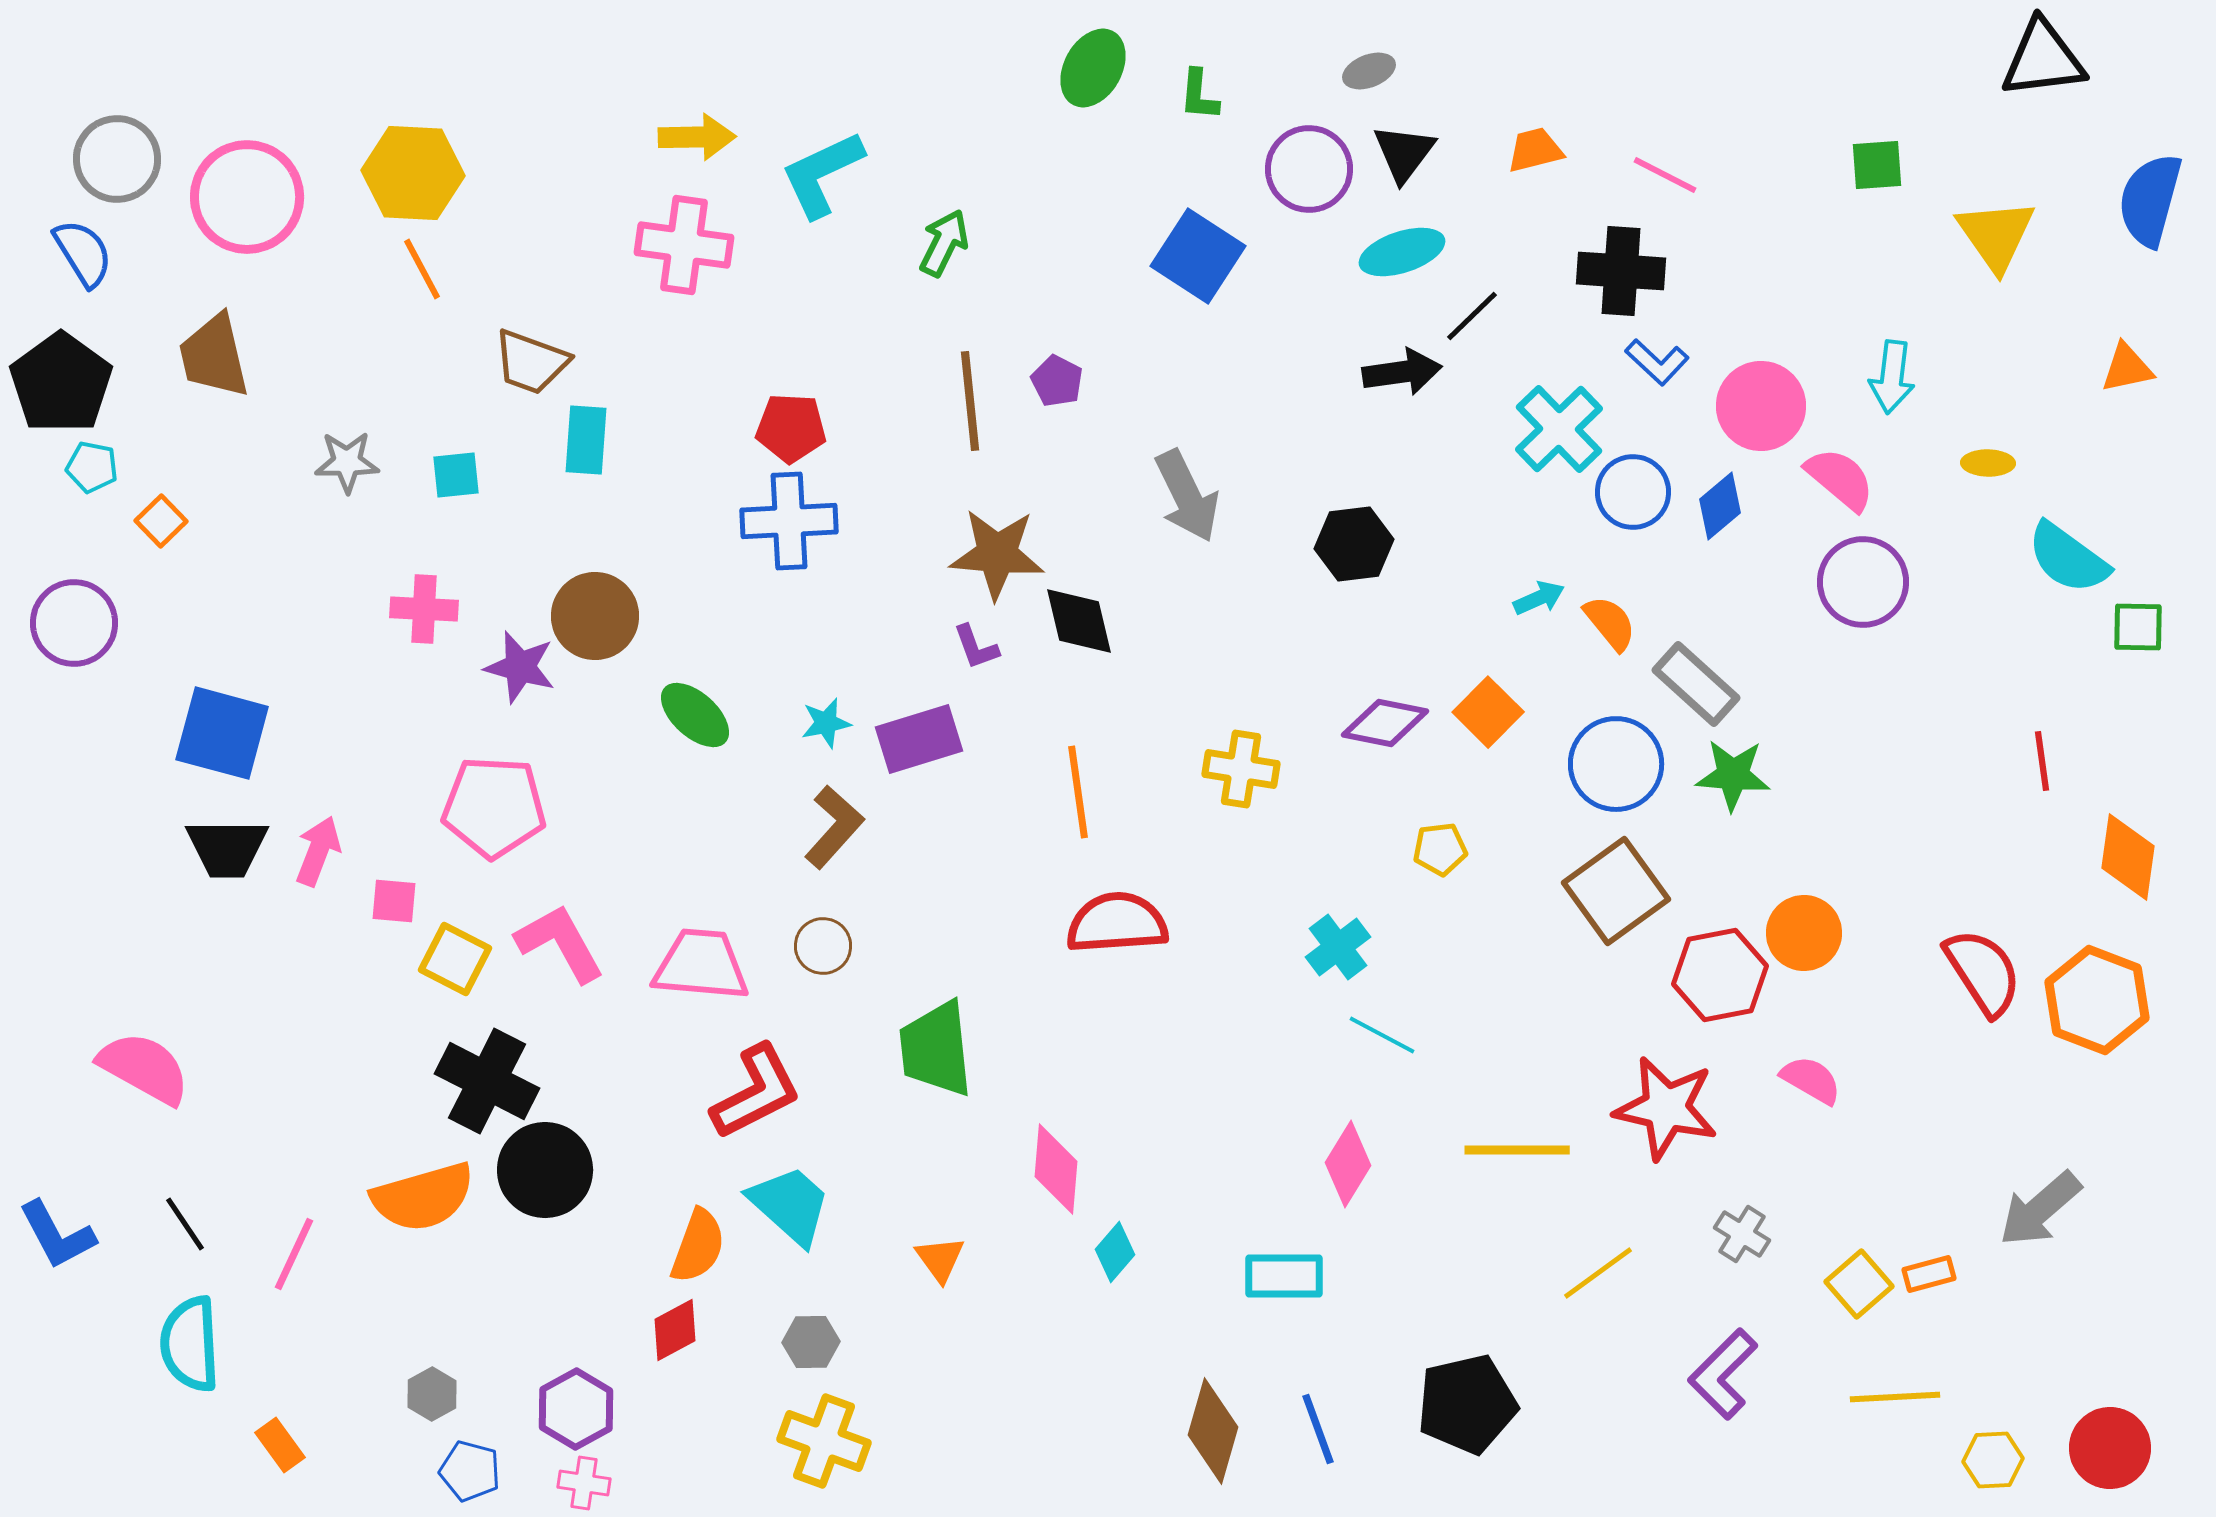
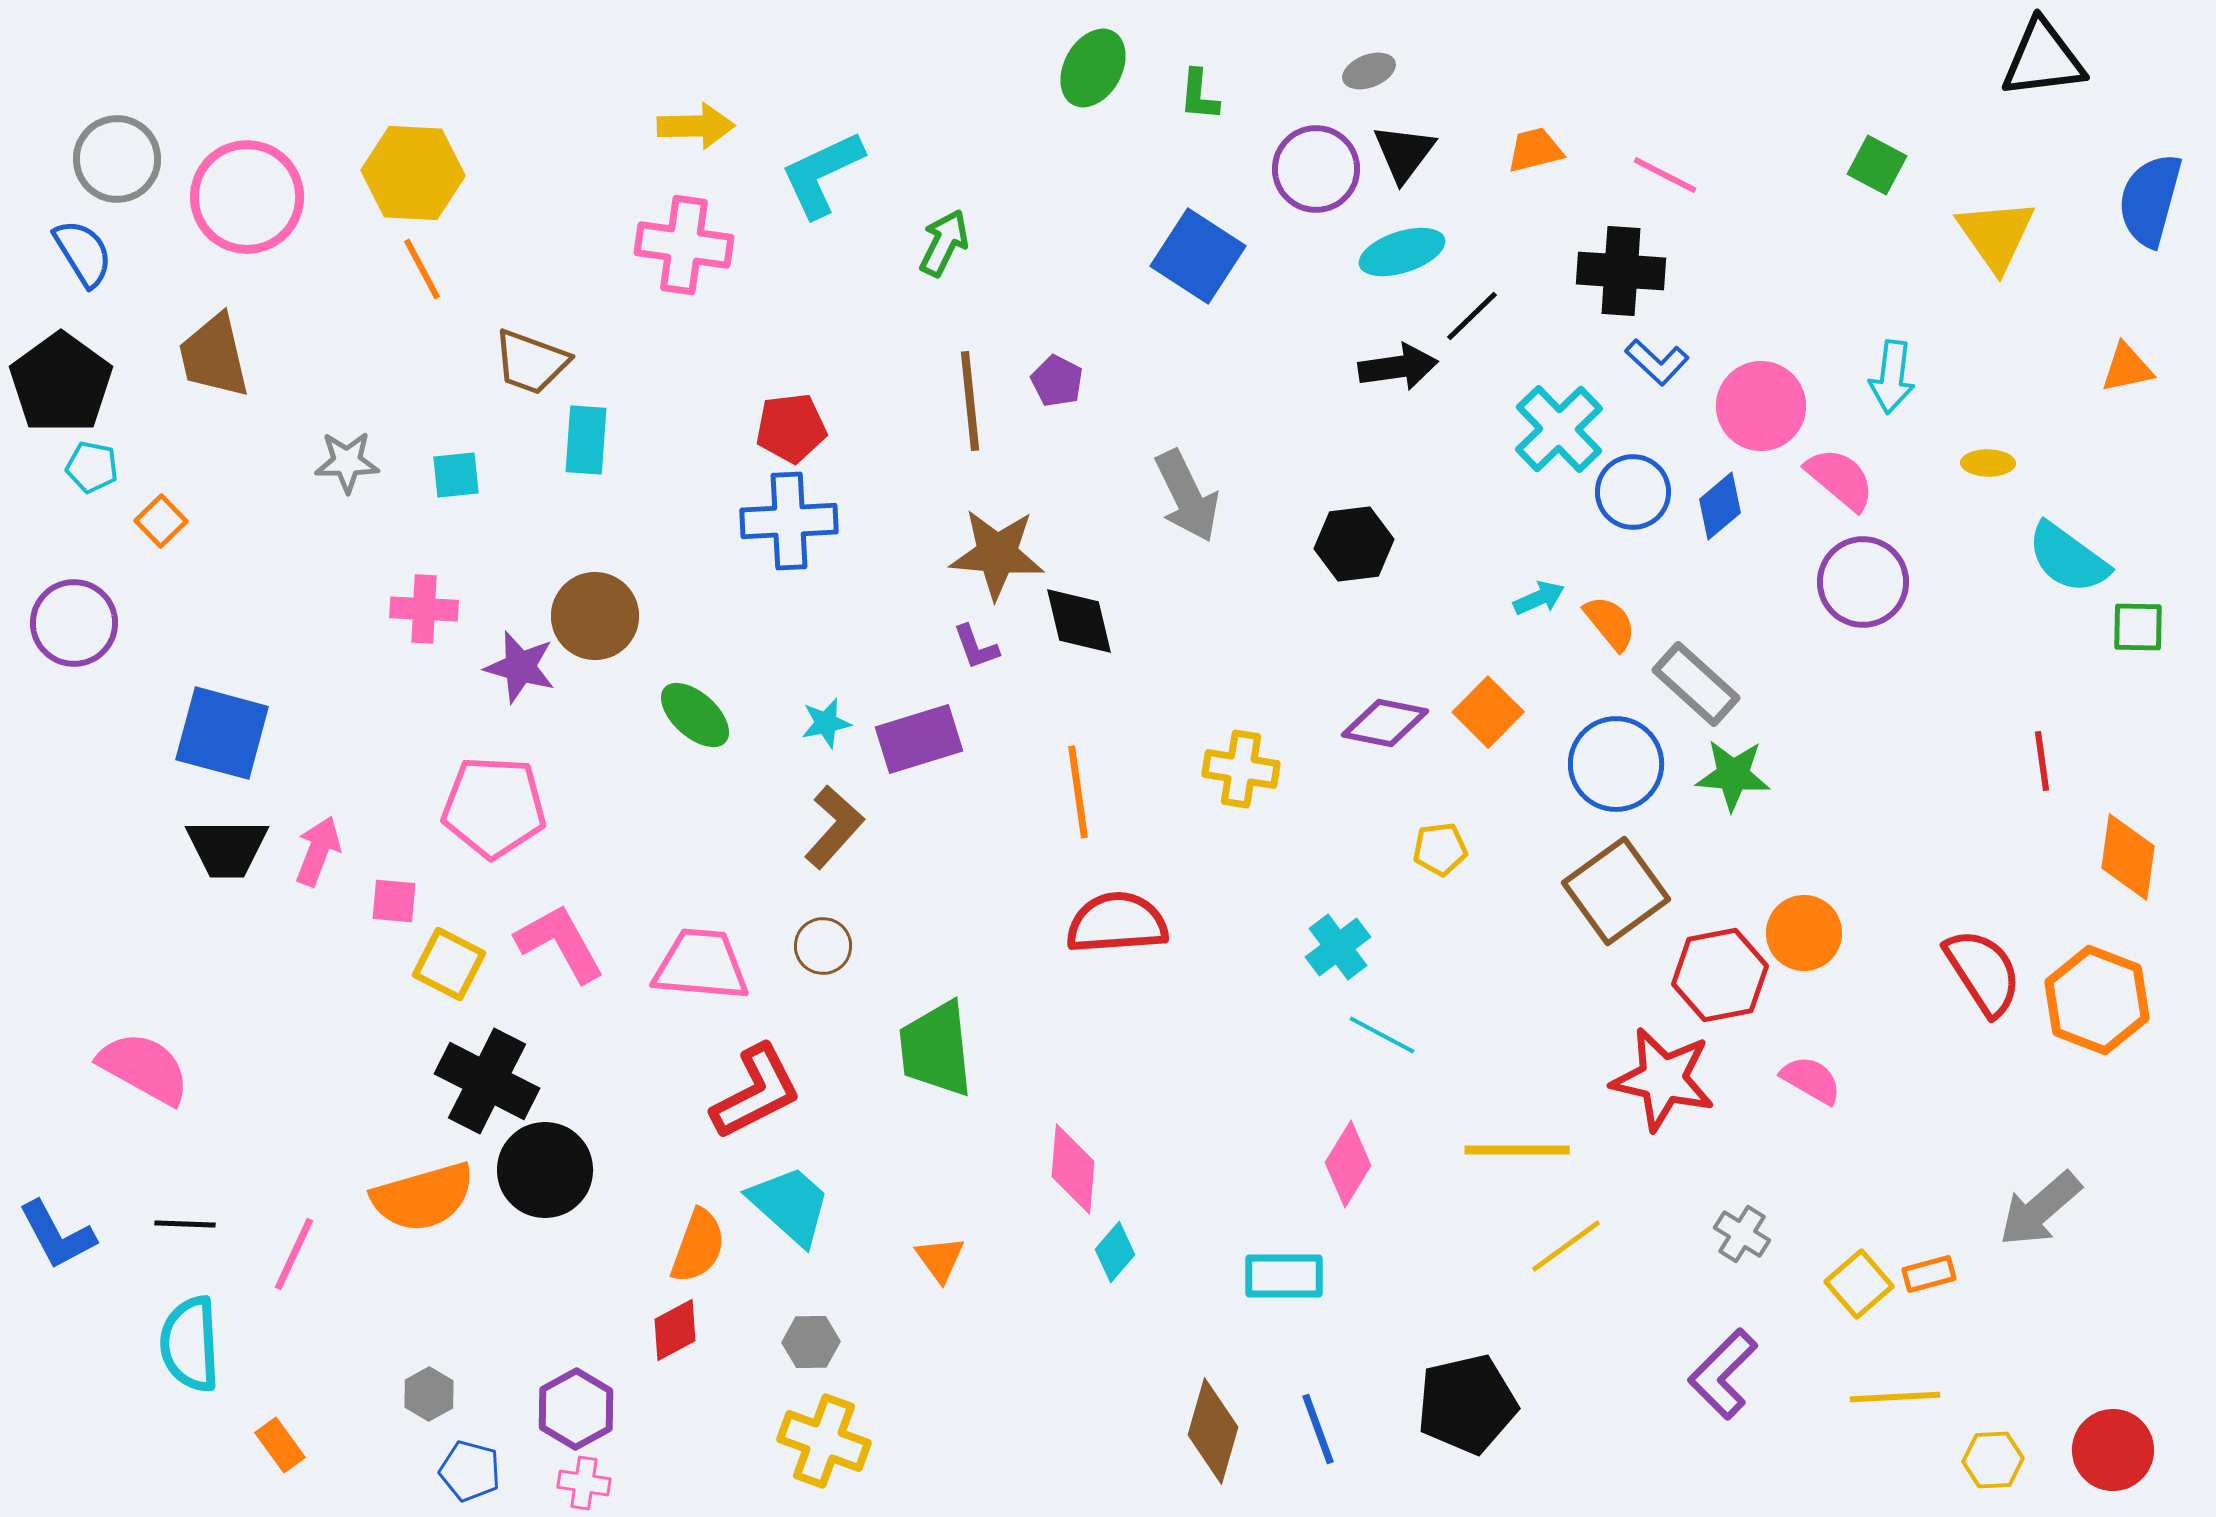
yellow arrow at (697, 137): moved 1 px left, 11 px up
green square at (1877, 165): rotated 32 degrees clockwise
purple circle at (1309, 169): moved 7 px right
black arrow at (1402, 372): moved 4 px left, 5 px up
red pentagon at (791, 428): rotated 10 degrees counterclockwise
yellow square at (455, 959): moved 6 px left, 5 px down
red star at (1666, 1108): moved 3 px left, 29 px up
pink diamond at (1056, 1169): moved 17 px right
black line at (185, 1224): rotated 54 degrees counterclockwise
yellow line at (1598, 1273): moved 32 px left, 27 px up
gray hexagon at (432, 1394): moved 3 px left
red circle at (2110, 1448): moved 3 px right, 2 px down
